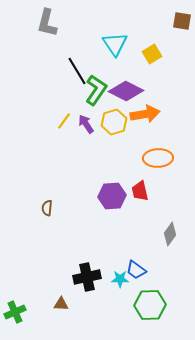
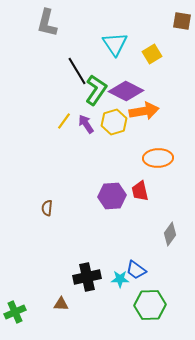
orange arrow: moved 1 px left, 3 px up
